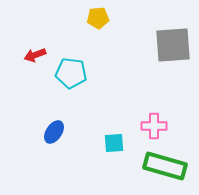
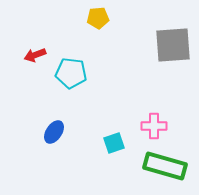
cyan square: rotated 15 degrees counterclockwise
